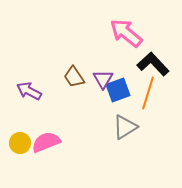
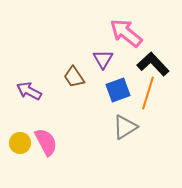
purple triangle: moved 20 px up
pink semicircle: rotated 84 degrees clockwise
